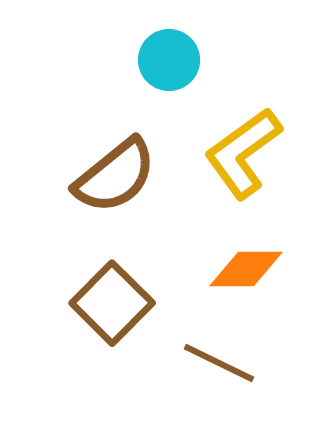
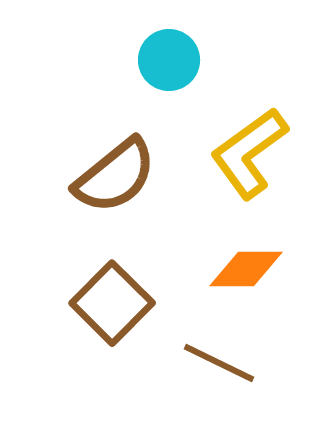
yellow L-shape: moved 6 px right
